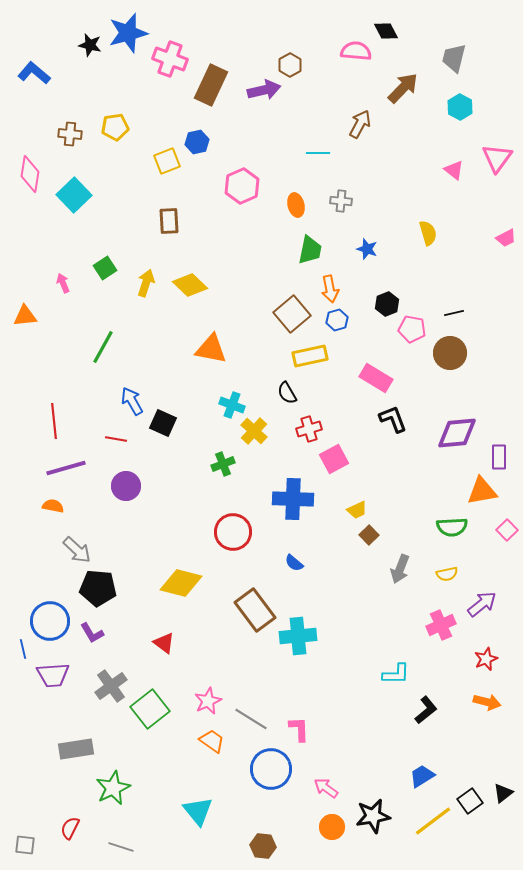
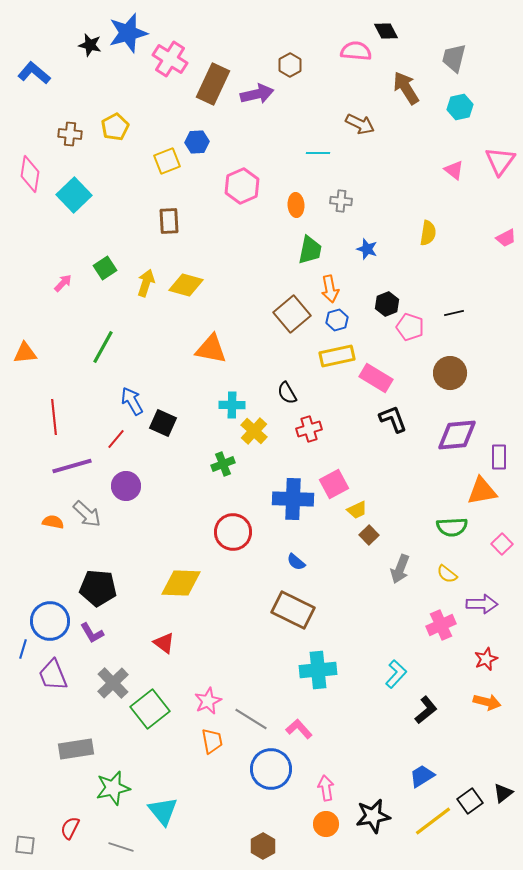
pink cross at (170, 59): rotated 12 degrees clockwise
brown rectangle at (211, 85): moved 2 px right, 1 px up
brown arrow at (403, 88): moved 3 px right; rotated 76 degrees counterclockwise
purple arrow at (264, 90): moved 7 px left, 4 px down
cyan hexagon at (460, 107): rotated 20 degrees clockwise
brown arrow at (360, 124): rotated 88 degrees clockwise
yellow pentagon at (115, 127): rotated 20 degrees counterclockwise
blue hexagon at (197, 142): rotated 10 degrees clockwise
pink triangle at (497, 158): moved 3 px right, 3 px down
orange ellipse at (296, 205): rotated 10 degrees clockwise
yellow semicircle at (428, 233): rotated 25 degrees clockwise
pink arrow at (63, 283): rotated 66 degrees clockwise
yellow diamond at (190, 285): moved 4 px left; rotated 28 degrees counterclockwise
orange triangle at (25, 316): moved 37 px down
pink pentagon at (412, 329): moved 2 px left, 2 px up; rotated 8 degrees clockwise
brown circle at (450, 353): moved 20 px down
yellow rectangle at (310, 356): moved 27 px right
cyan cross at (232, 405): rotated 20 degrees counterclockwise
red line at (54, 421): moved 4 px up
purple diamond at (457, 433): moved 2 px down
red line at (116, 439): rotated 60 degrees counterclockwise
pink square at (334, 459): moved 25 px down
purple line at (66, 468): moved 6 px right, 2 px up
orange semicircle at (53, 506): moved 16 px down
pink square at (507, 530): moved 5 px left, 14 px down
gray arrow at (77, 550): moved 10 px right, 36 px up
blue semicircle at (294, 563): moved 2 px right, 1 px up
yellow semicircle at (447, 574): rotated 50 degrees clockwise
yellow diamond at (181, 583): rotated 12 degrees counterclockwise
purple arrow at (482, 604): rotated 40 degrees clockwise
brown rectangle at (255, 610): moved 38 px right; rotated 27 degrees counterclockwise
cyan cross at (298, 636): moved 20 px right, 34 px down
blue line at (23, 649): rotated 30 degrees clockwise
cyan L-shape at (396, 674): rotated 48 degrees counterclockwise
purple trapezoid at (53, 675): rotated 72 degrees clockwise
gray cross at (111, 686): moved 2 px right, 3 px up; rotated 8 degrees counterclockwise
pink L-shape at (299, 729): rotated 40 degrees counterclockwise
orange trapezoid at (212, 741): rotated 44 degrees clockwise
green star at (113, 788): rotated 12 degrees clockwise
pink arrow at (326, 788): rotated 45 degrees clockwise
cyan triangle at (198, 811): moved 35 px left
orange circle at (332, 827): moved 6 px left, 3 px up
brown hexagon at (263, 846): rotated 25 degrees clockwise
